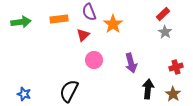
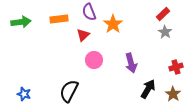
black arrow: rotated 24 degrees clockwise
